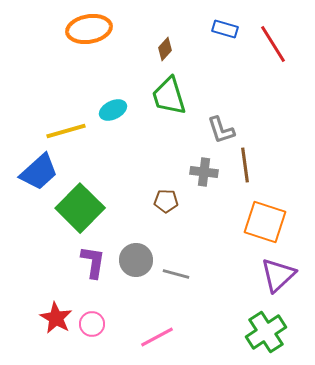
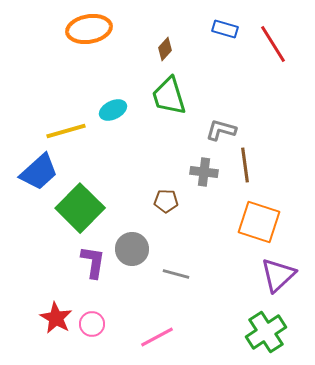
gray L-shape: rotated 124 degrees clockwise
orange square: moved 6 px left
gray circle: moved 4 px left, 11 px up
